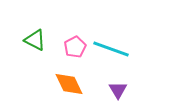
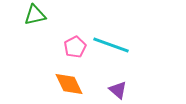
green triangle: moved 25 px up; rotated 40 degrees counterclockwise
cyan line: moved 4 px up
purple triangle: rotated 18 degrees counterclockwise
